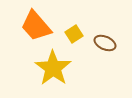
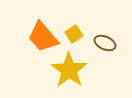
orange trapezoid: moved 7 px right, 11 px down
yellow star: moved 16 px right, 2 px down
